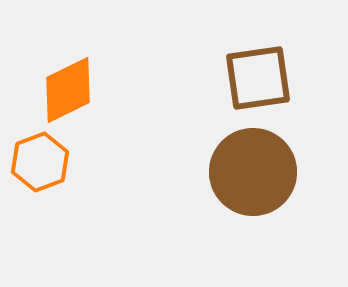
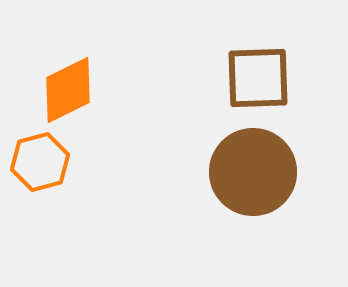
brown square: rotated 6 degrees clockwise
orange hexagon: rotated 6 degrees clockwise
